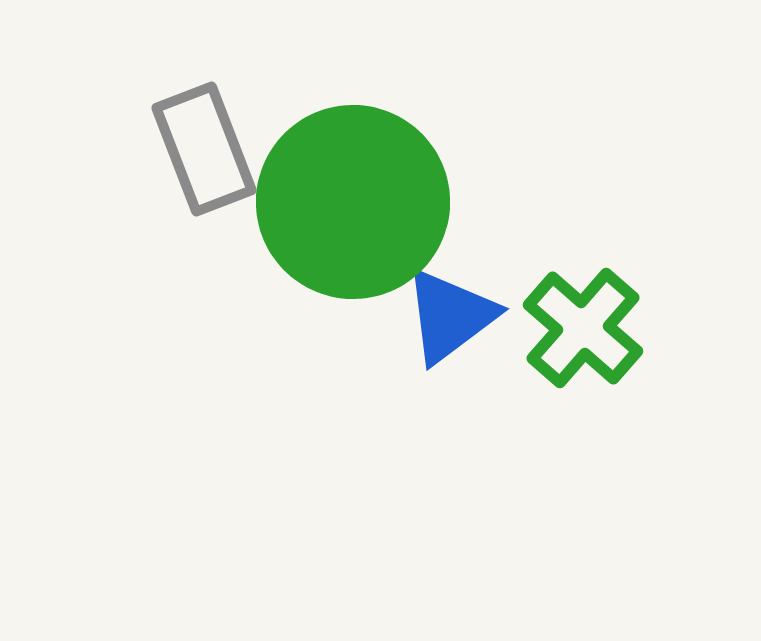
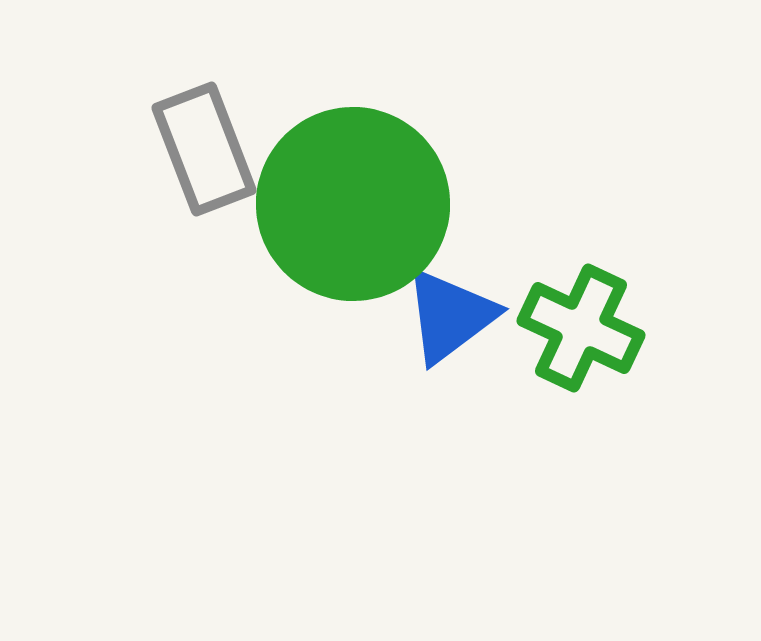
green circle: moved 2 px down
green cross: moved 2 px left; rotated 16 degrees counterclockwise
